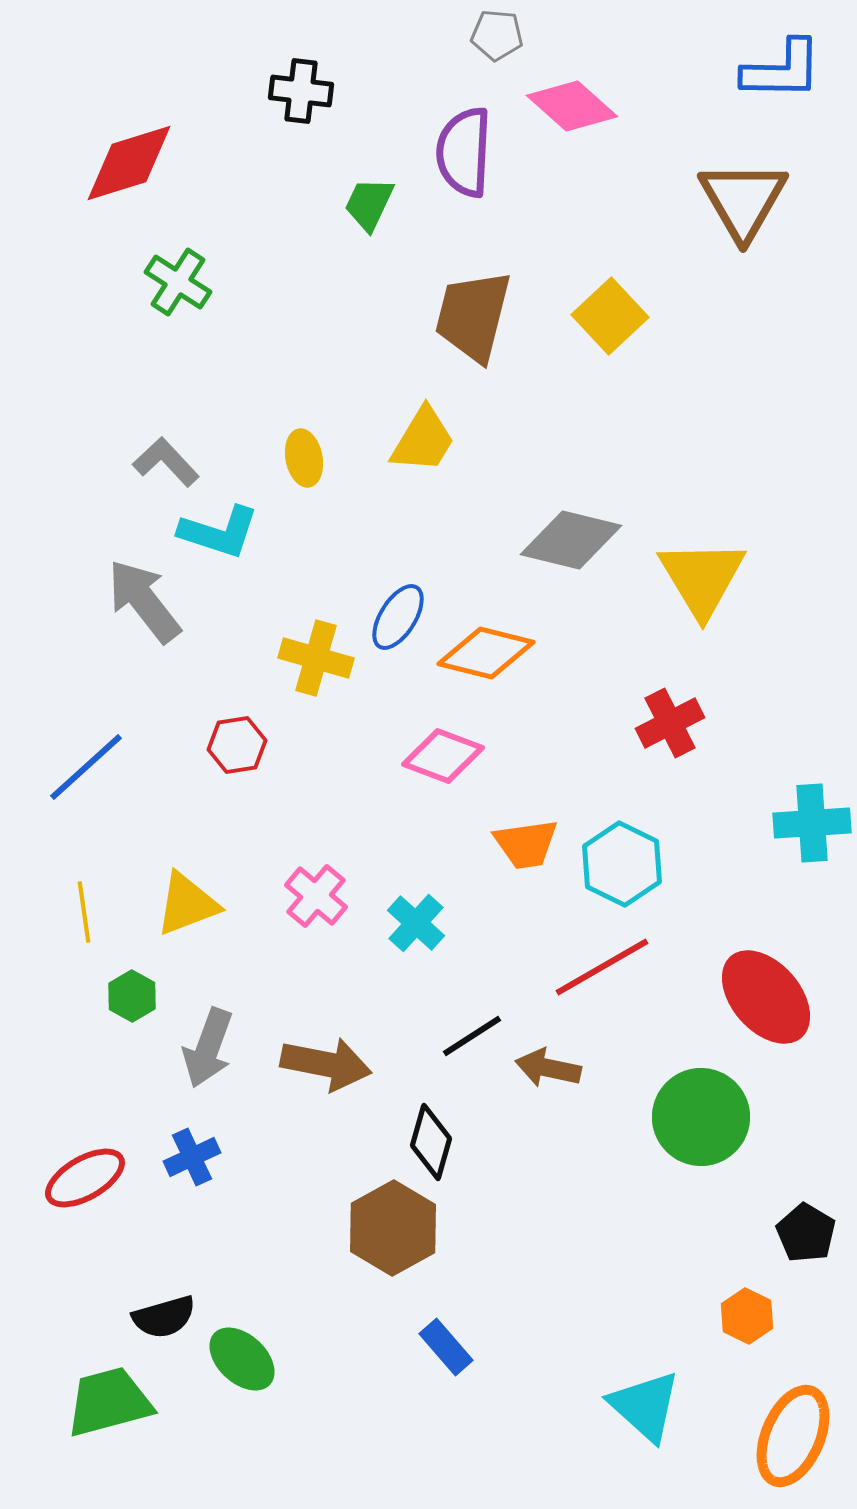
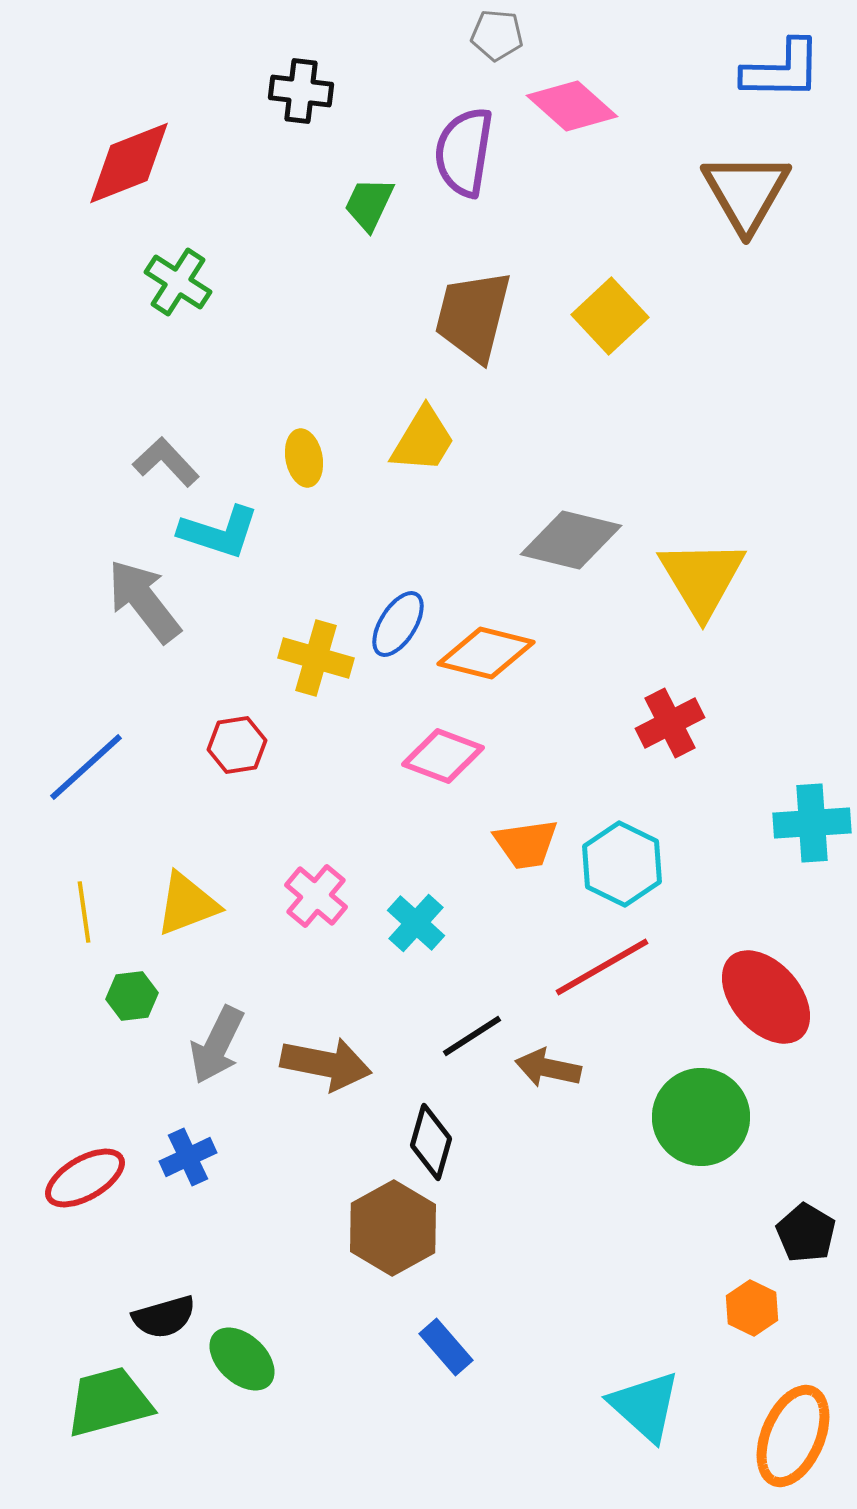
purple semicircle at (464, 152): rotated 6 degrees clockwise
red diamond at (129, 163): rotated 4 degrees counterclockwise
brown triangle at (743, 200): moved 3 px right, 8 px up
blue ellipse at (398, 617): moved 7 px down
green hexagon at (132, 996): rotated 24 degrees clockwise
gray arrow at (208, 1048): moved 9 px right, 3 px up; rotated 6 degrees clockwise
blue cross at (192, 1157): moved 4 px left
orange hexagon at (747, 1316): moved 5 px right, 8 px up
